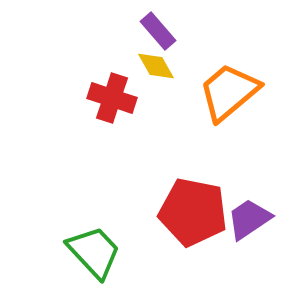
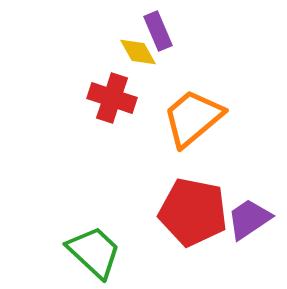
purple rectangle: rotated 18 degrees clockwise
yellow diamond: moved 18 px left, 14 px up
orange trapezoid: moved 36 px left, 26 px down
green trapezoid: rotated 4 degrees counterclockwise
